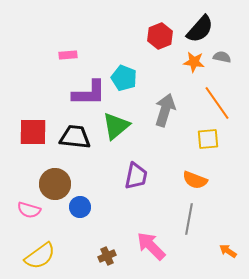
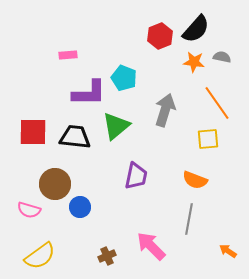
black semicircle: moved 4 px left
